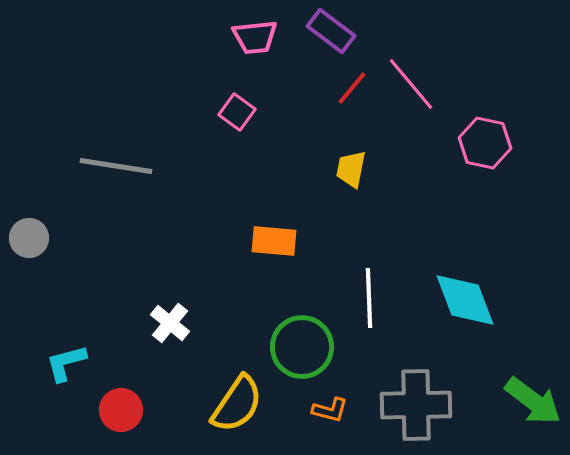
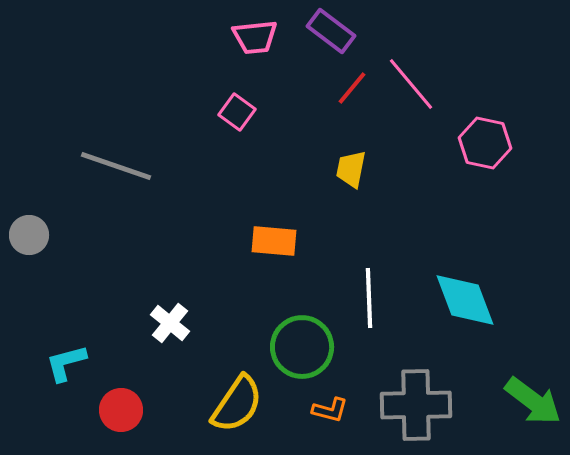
gray line: rotated 10 degrees clockwise
gray circle: moved 3 px up
